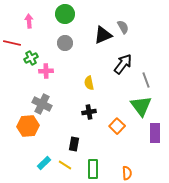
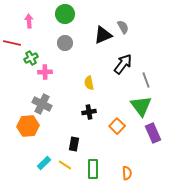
pink cross: moved 1 px left, 1 px down
purple rectangle: moved 2 px left; rotated 24 degrees counterclockwise
